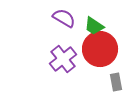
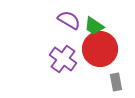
purple semicircle: moved 5 px right, 2 px down
purple cross: rotated 16 degrees counterclockwise
